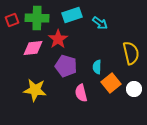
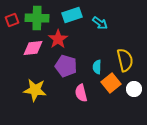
yellow semicircle: moved 6 px left, 7 px down
